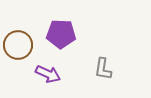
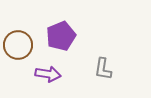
purple pentagon: moved 2 px down; rotated 24 degrees counterclockwise
purple arrow: rotated 15 degrees counterclockwise
